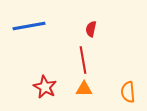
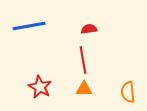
red semicircle: moved 2 px left; rotated 70 degrees clockwise
red star: moved 5 px left
